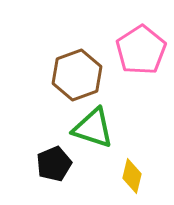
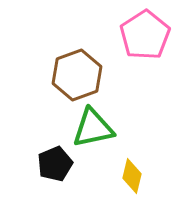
pink pentagon: moved 4 px right, 15 px up
green triangle: rotated 30 degrees counterclockwise
black pentagon: moved 1 px right
